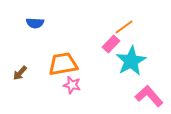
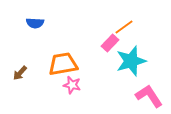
pink rectangle: moved 1 px left, 1 px up
cyan star: rotated 12 degrees clockwise
pink L-shape: rotated 8 degrees clockwise
